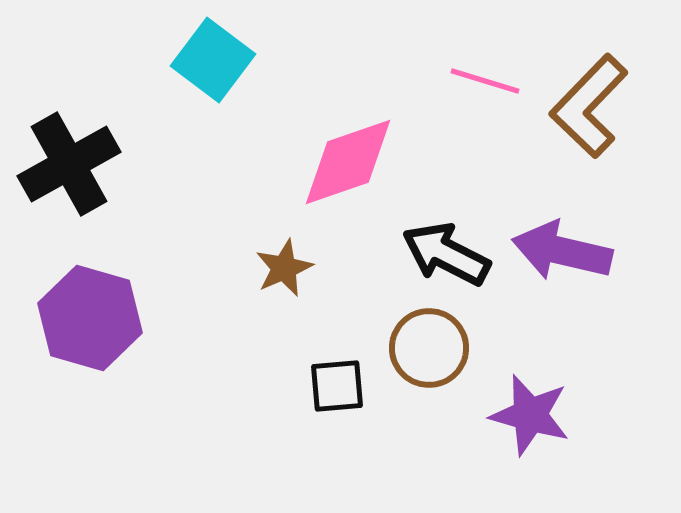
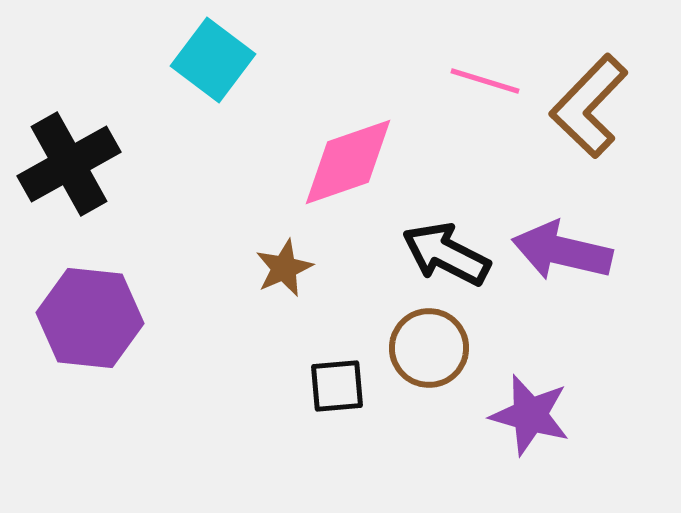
purple hexagon: rotated 10 degrees counterclockwise
